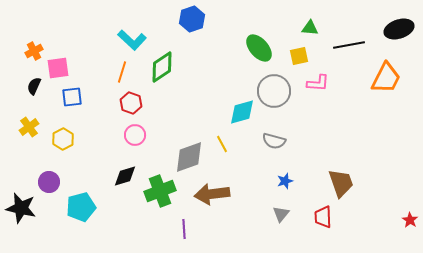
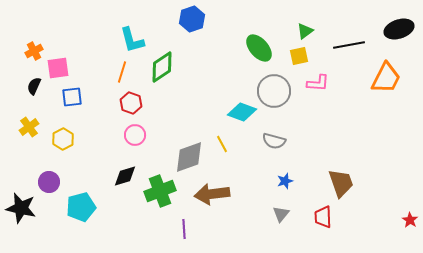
green triangle: moved 5 px left, 3 px down; rotated 42 degrees counterclockwise
cyan L-shape: rotated 32 degrees clockwise
cyan diamond: rotated 36 degrees clockwise
